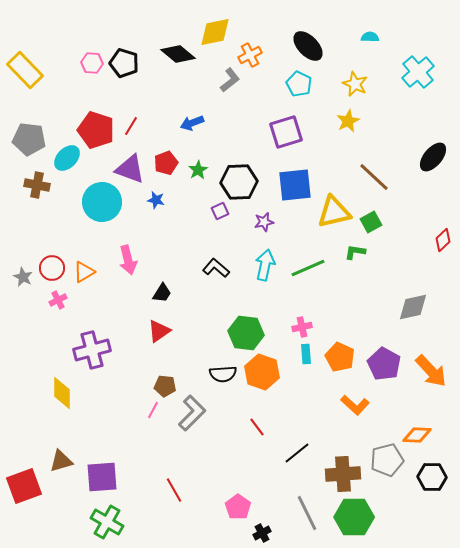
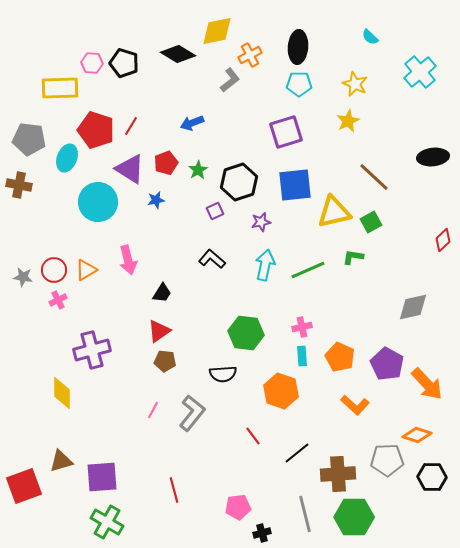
yellow diamond at (215, 32): moved 2 px right, 1 px up
cyan semicircle at (370, 37): rotated 138 degrees counterclockwise
black ellipse at (308, 46): moved 10 px left, 1 px down; rotated 48 degrees clockwise
black diamond at (178, 54): rotated 8 degrees counterclockwise
yellow rectangle at (25, 70): moved 35 px right, 18 px down; rotated 48 degrees counterclockwise
cyan cross at (418, 72): moved 2 px right
cyan pentagon at (299, 84): rotated 25 degrees counterclockwise
black ellipse at (433, 157): rotated 44 degrees clockwise
cyan ellipse at (67, 158): rotated 24 degrees counterclockwise
purple triangle at (130, 169): rotated 12 degrees clockwise
black hexagon at (239, 182): rotated 15 degrees counterclockwise
brown cross at (37, 185): moved 18 px left
blue star at (156, 200): rotated 24 degrees counterclockwise
cyan circle at (102, 202): moved 4 px left
purple square at (220, 211): moved 5 px left
purple star at (264, 222): moved 3 px left
green L-shape at (355, 252): moved 2 px left, 5 px down
red circle at (52, 268): moved 2 px right, 2 px down
black L-shape at (216, 268): moved 4 px left, 9 px up
green line at (308, 268): moved 2 px down
orange triangle at (84, 272): moved 2 px right, 2 px up
gray star at (23, 277): rotated 18 degrees counterclockwise
cyan rectangle at (306, 354): moved 4 px left, 2 px down
purple pentagon at (384, 364): moved 3 px right
orange arrow at (431, 371): moved 4 px left, 13 px down
orange hexagon at (262, 372): moved 19 px right, 19 px down
brown pentagon at (165, 386): moved 25 px up
gray L-shape at (192, 413): rotated 6 degrees counterclockwise
red line at (257, 427): moved 4 px left, 9 px down
orange diamond at (417, 435): rotated 16 degrees clockwise
gray pentagon at (387, 460): rotated 12 degrees clockwise
brown cross at (343, 474): moved 5 px left
red line at (174, 490): rotated 15 degrees clockwise
pink pentagon at (238, 507): rotated 30 degrees clockwise
gray line at (307, 513): moved 2 px left, 1 px down; rotated 12 degrees clockwise
black cross at (262, 533): rotated 12 degrees clockwise
